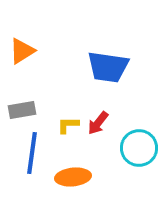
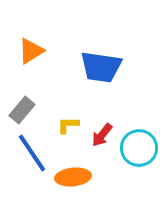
orange triangle: moved 9 px right
blue trapezoid: moved 7 px left
gray rectangle: rotated 40 degrees counterclockwise
red arrow: moved 4 px right, 12 px down
blue line: rotated 42 degrees counterclockwise
